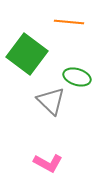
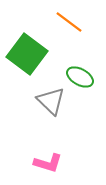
orange line: rotated 32 degrees clockwise
green ellipse: moved 3 px right; rotated 12 degrees clockwise
pink L-shape: rotated 12 degrees counterclockwise
